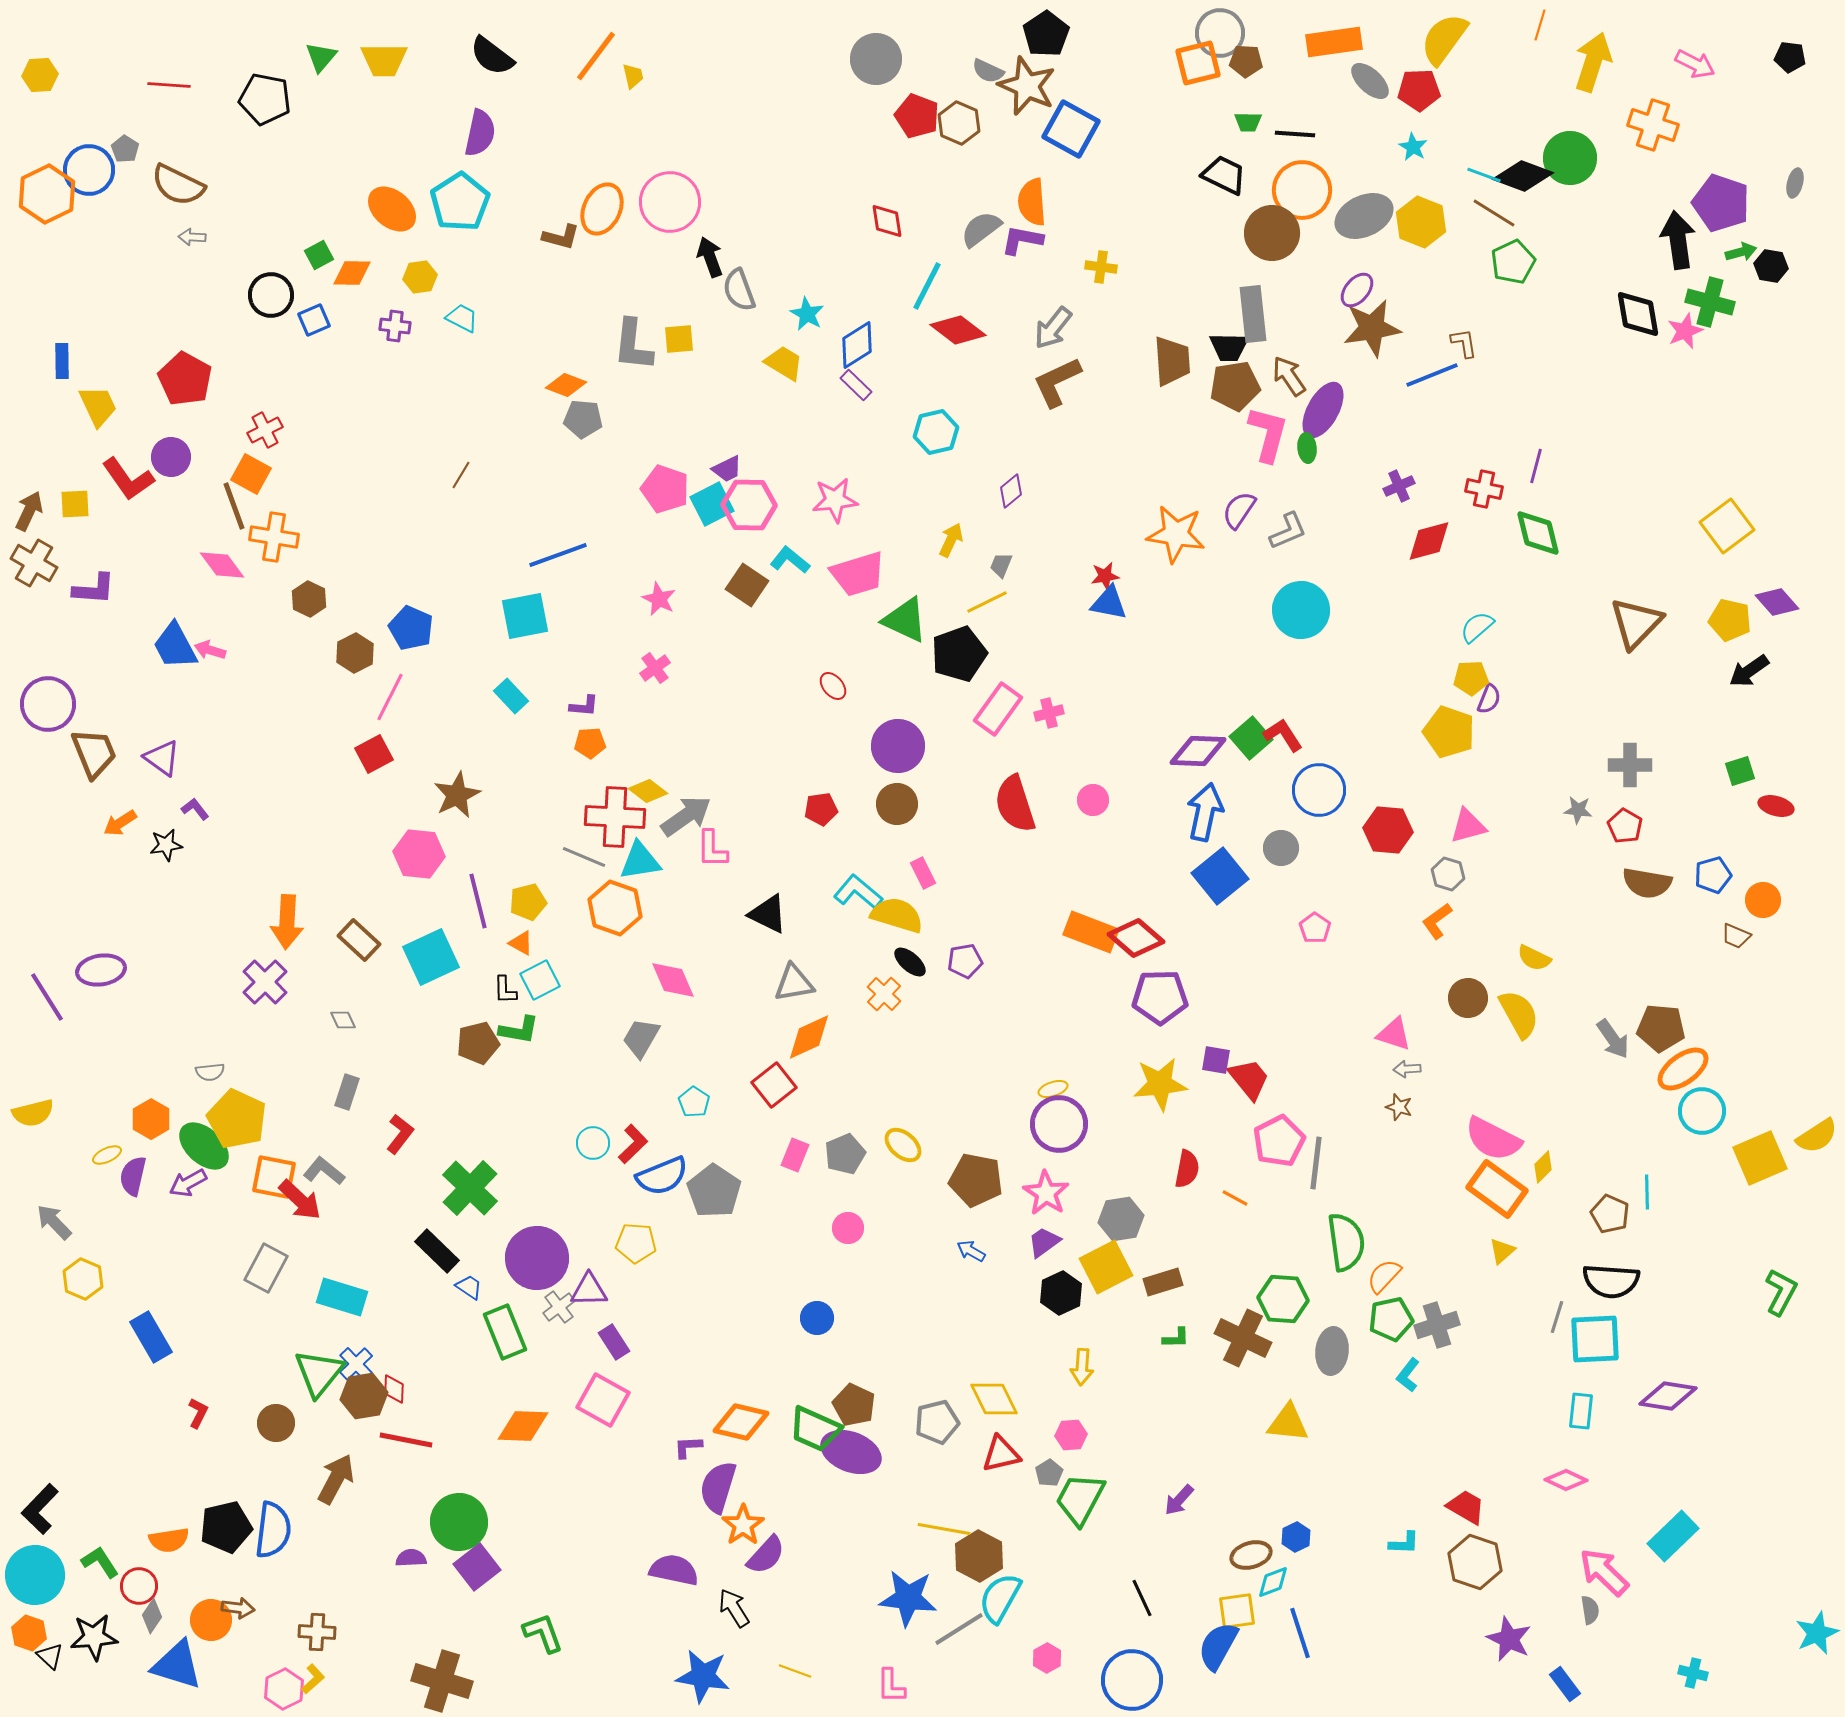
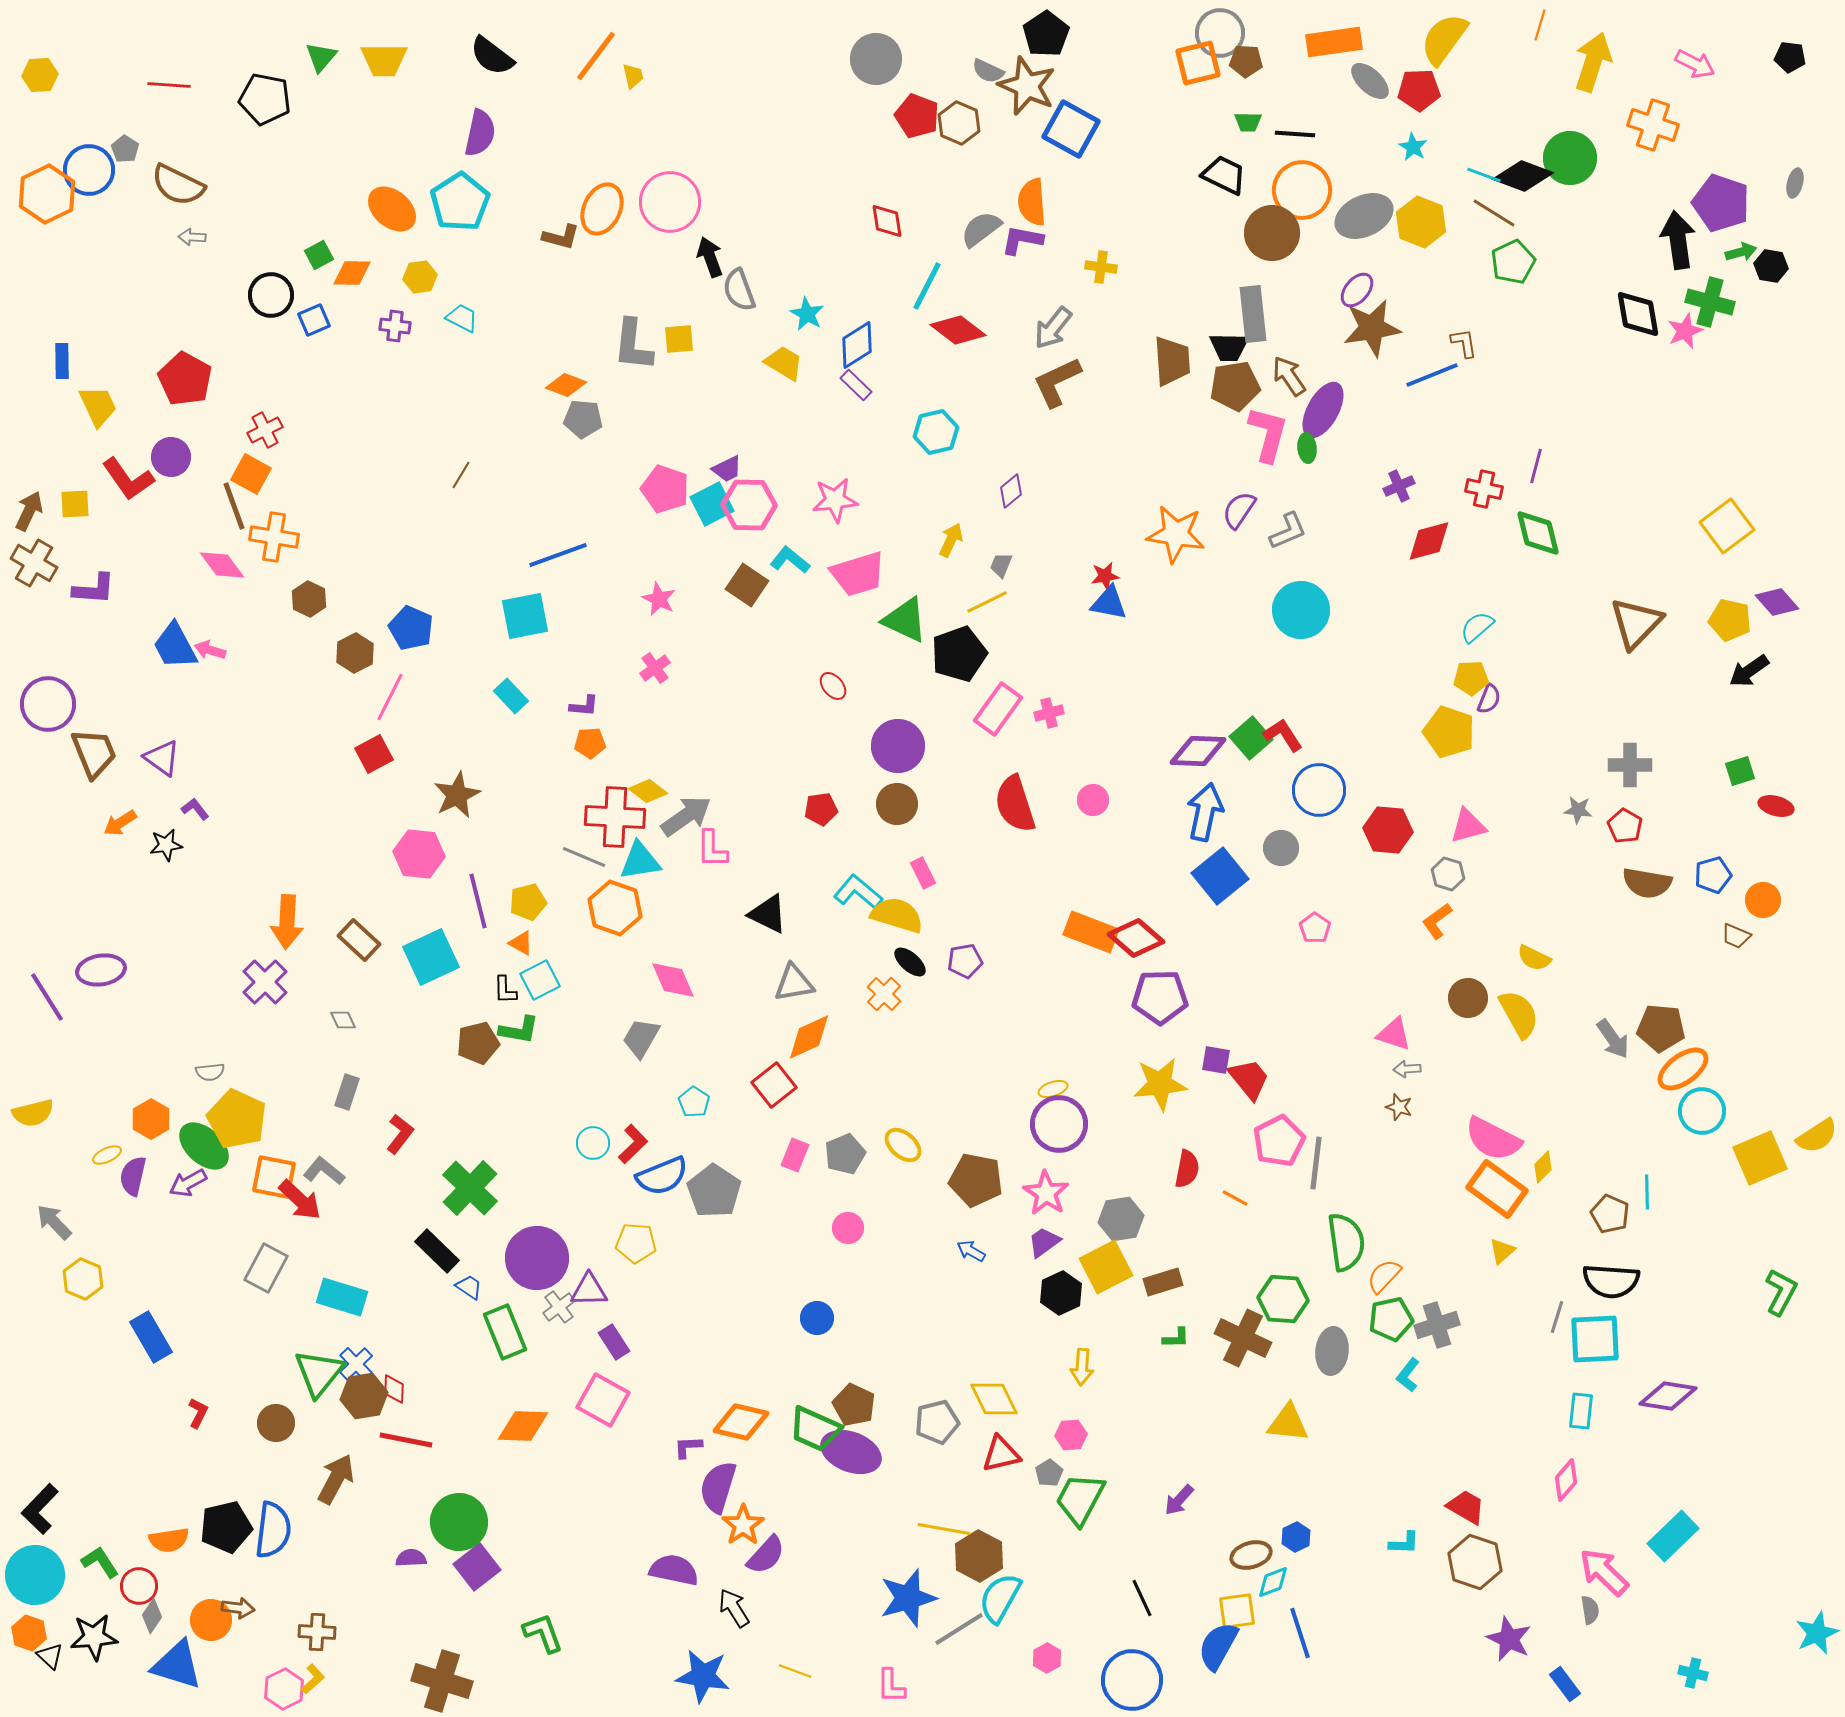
pink diamond at (1566, 1480): rotated 75 degrees counterclockwise
blue star at (908, 1598): rotated 22 degrees counterclockwise
